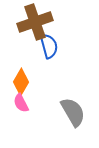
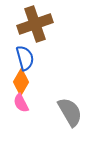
brown cross: moved 2 px down
blue semicircle: moved 24 px left, 12 px down
gray semicircle: moved 3 px left
